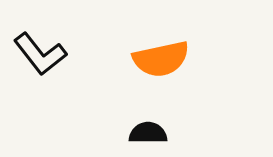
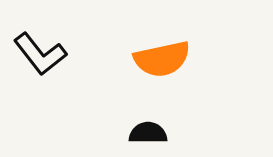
orange semicircle: moved 1 px right
